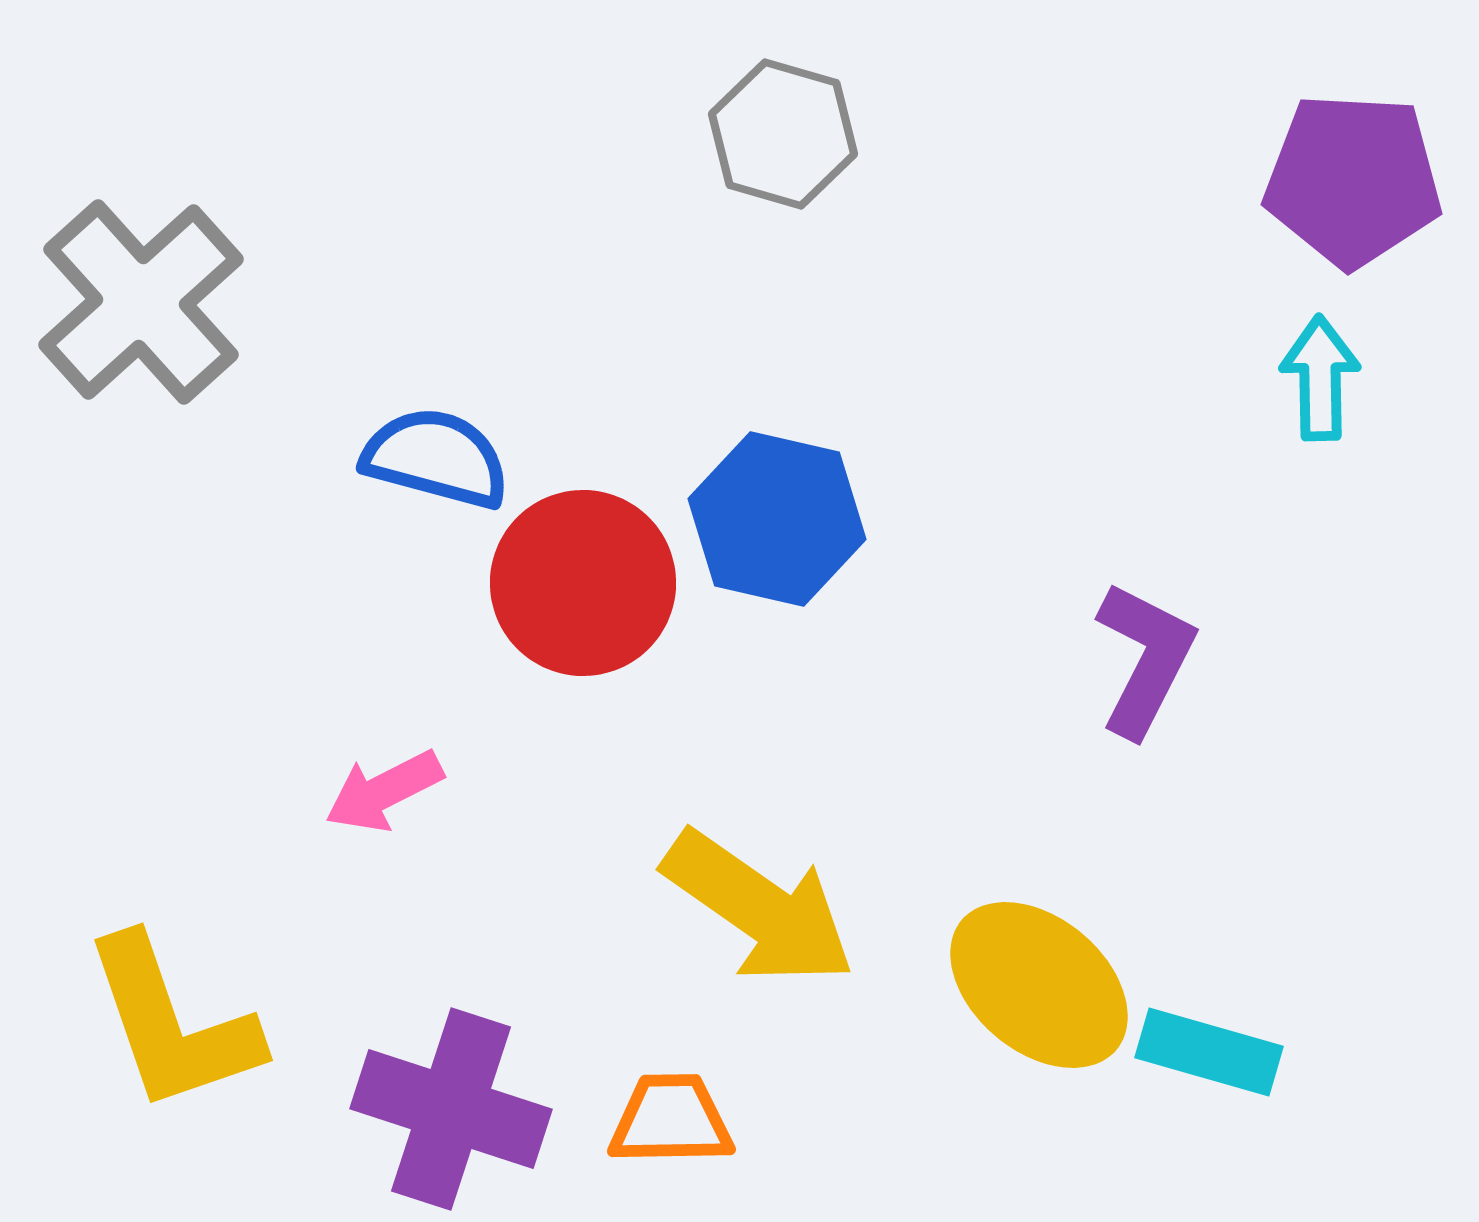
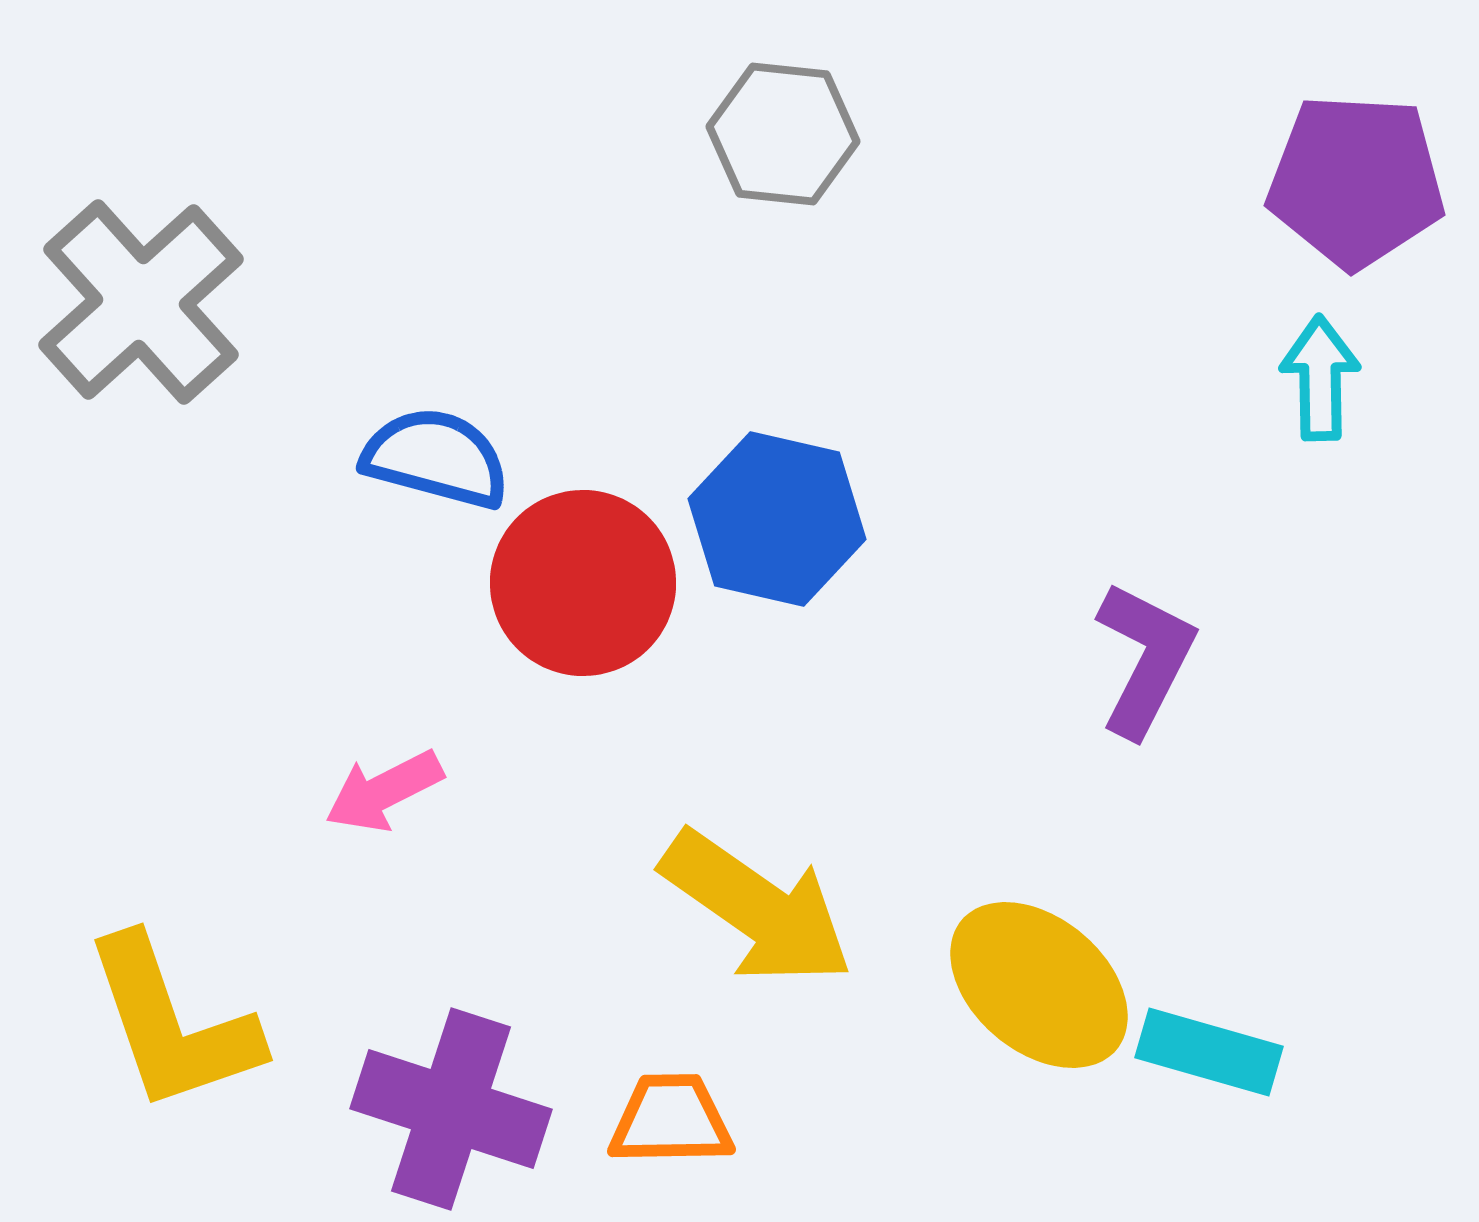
gray hexagon: rotated 10 degrees counterclockwise
purple pentagon: moved 3 px right, 1 px down
yellow arrow: moved 2 px left
